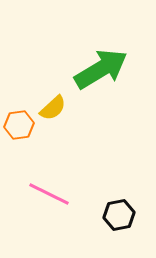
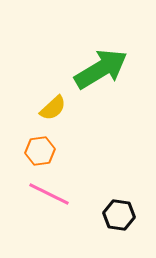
orange hexagon: moved 21 px right, 26 px down
black hexagon: rotated 20 degrees clockwise
